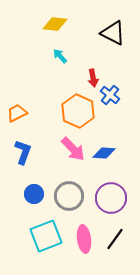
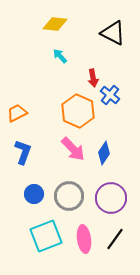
blue diamond: rotated 60 degrees counterclockwise
